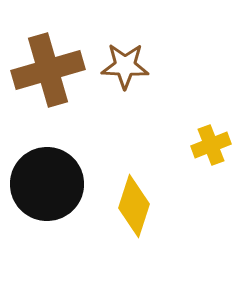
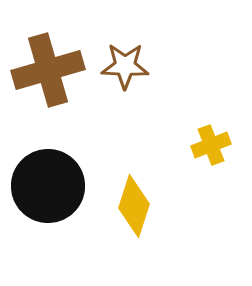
black circle: moved 1 px right, 2 px down
